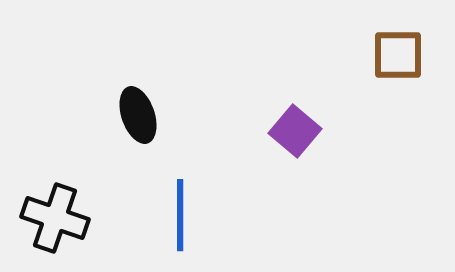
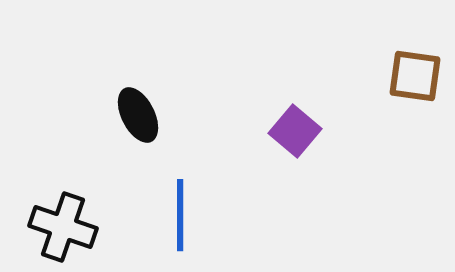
brown square: moved 17 px right, 21 px down; rotated 8 degrees clockwise
black ellipse: rotated 8 degrees counterclockwise
black cross: moved 8 px right, 9 px down
